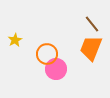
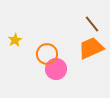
orange trapezoid: rotated 44 degrees clockwise
